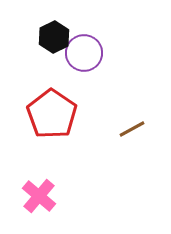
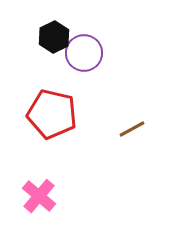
red pentagon: rotated 21 degrees counterclockwise
